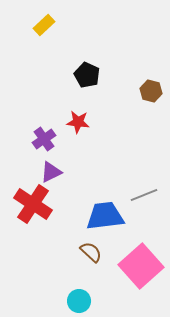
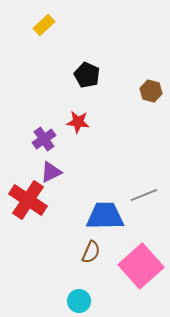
red cross: moved 5 px left, 4 px up
blue trapezoid: rotated 6 degrees clockwise
brown semicircle: rotated 70 degrees clockwise
